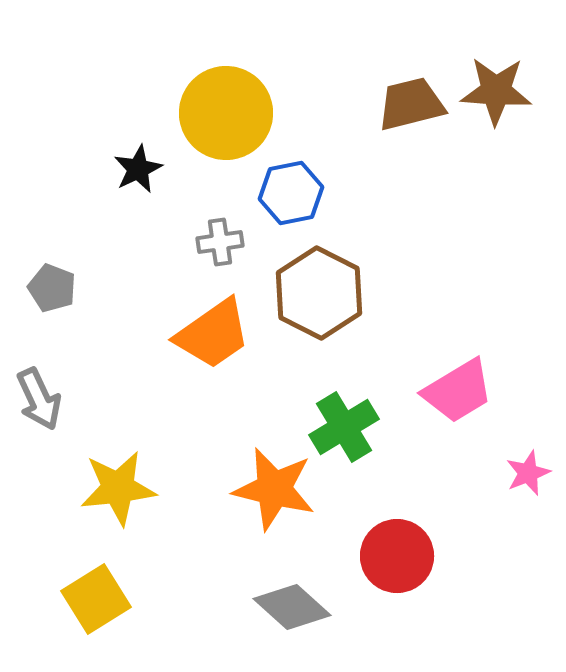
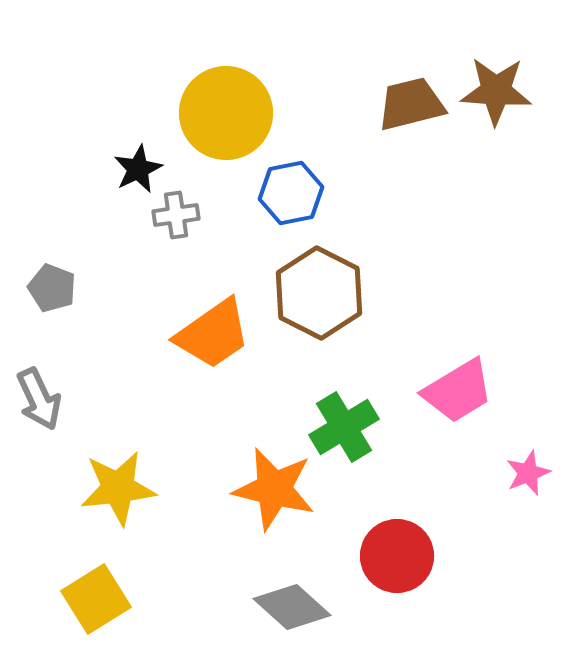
gray cross: moved 44 px left, 27 px up
